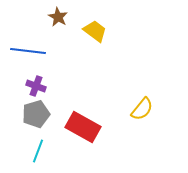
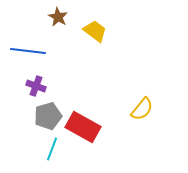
gray pentagon: moved 12 px right, 2 px down
cyan line: moved 14 px right, 2 px up
